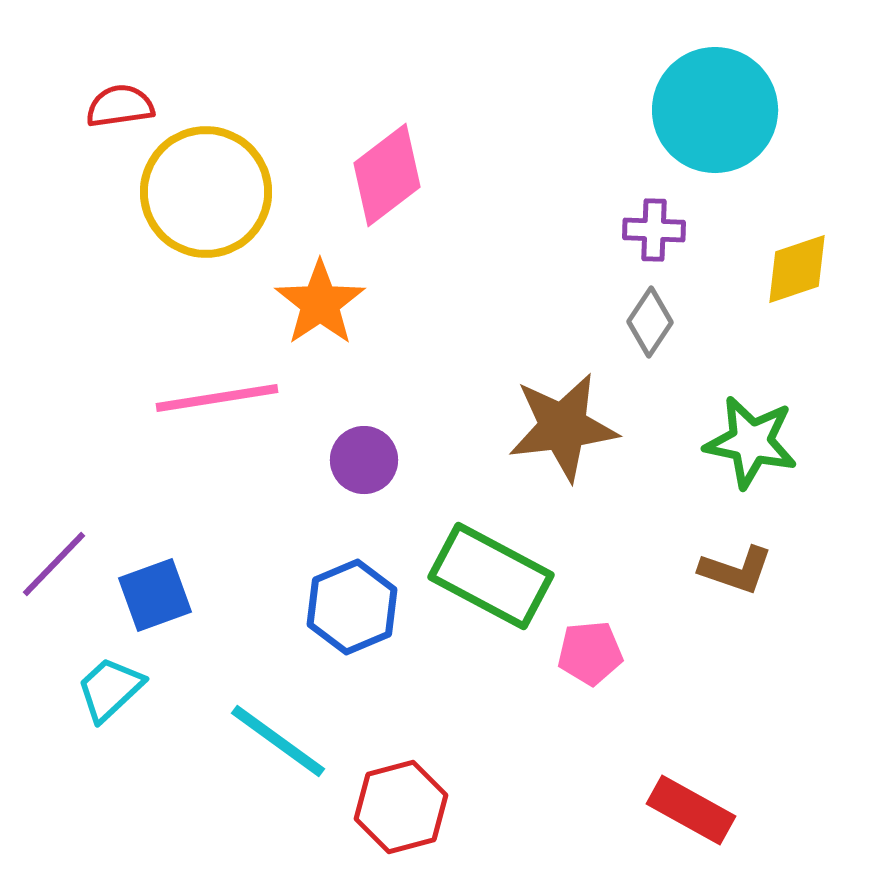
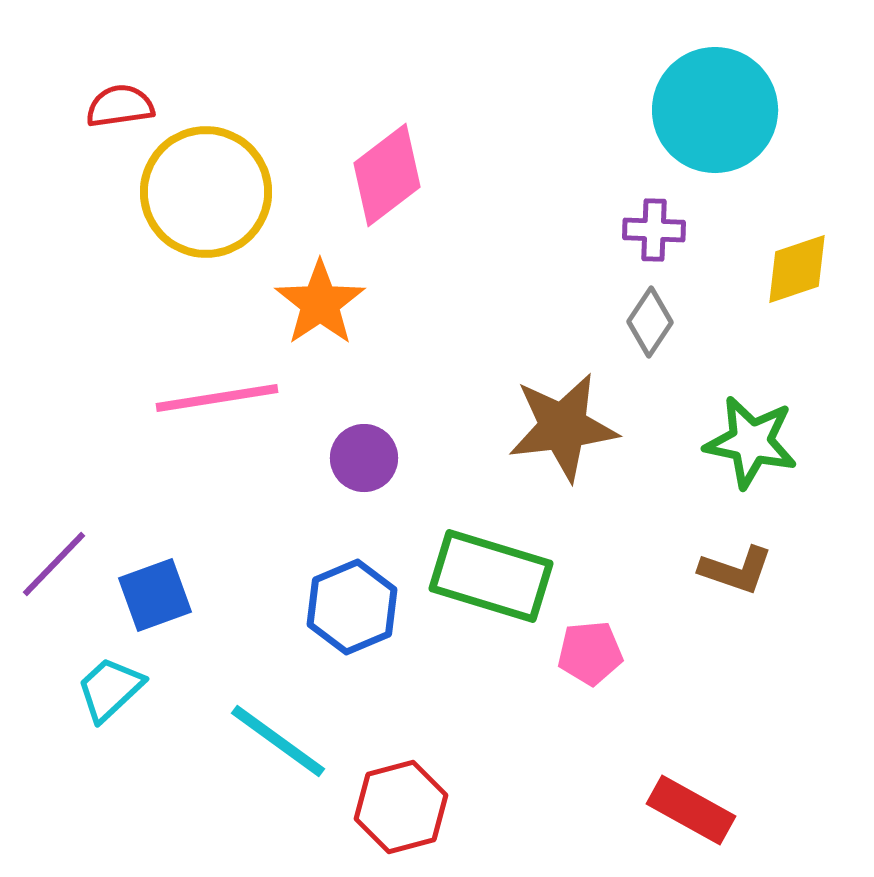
purple circle: moved 2 px up
green rectangle: rotated 11 degrees counterclockwise
